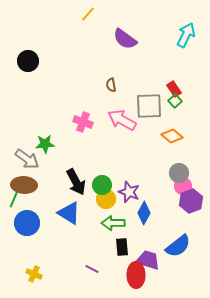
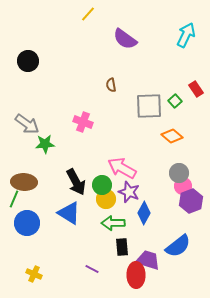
red rectangle: moved 22 px right
pink arrow: moved 48 px down
gray arrow: moved 35 px up
brown ellipse: moved 3 px up
